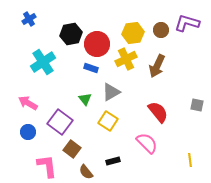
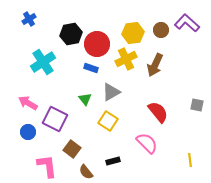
purple L-shape: rotated 25 degrees clockwise
brown arrow: moved 2 px left, 1 px up
purple square: moved 5 px left, 3 px up; rotated 10 degrees counterclockwise
